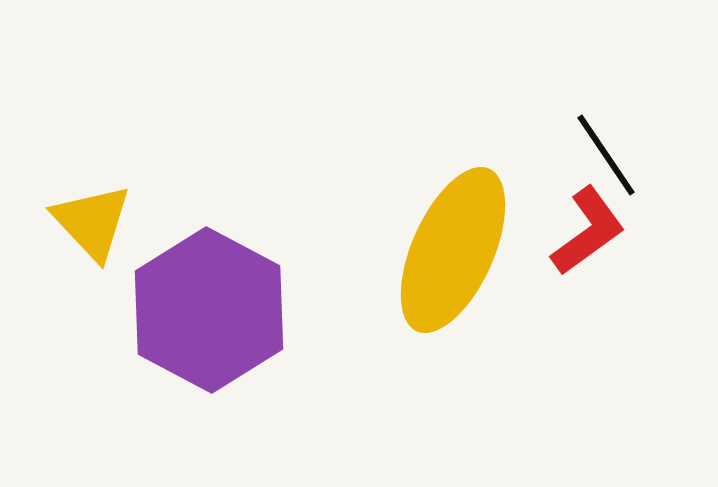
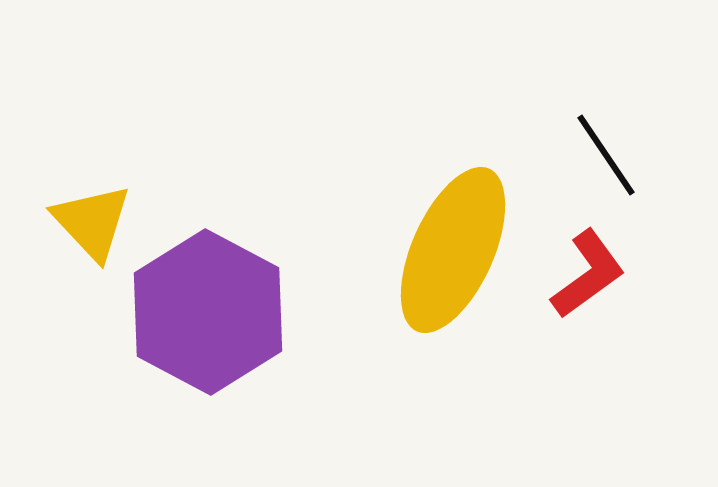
red L-shape: moved 43 px down
purple hexagon: moved 1 px left, 2 px down
